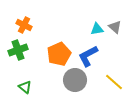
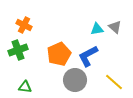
green triangle: rotated 32 degrees counterclockwise
